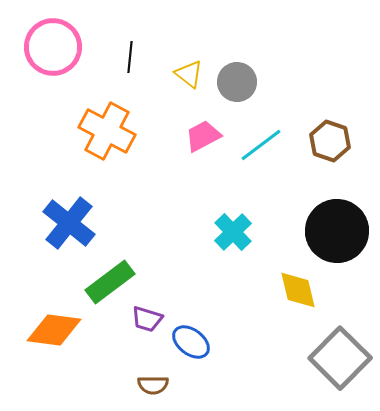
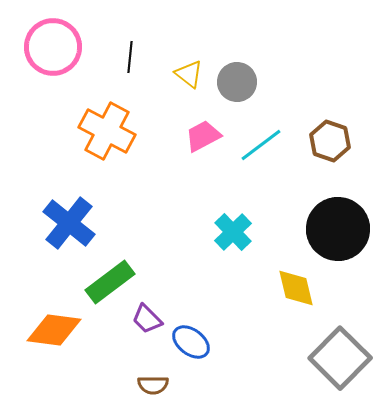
black circle: moved 1 px right, 2 px up
yellow diamond: moved 2 px left, 2 px up
purple trapezoid: rotated 28 degrees clockwise
